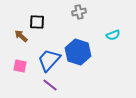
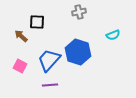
pink square: rotated 16 degrees clockwise
purple line: rotated 42 degrees counterclockwise
